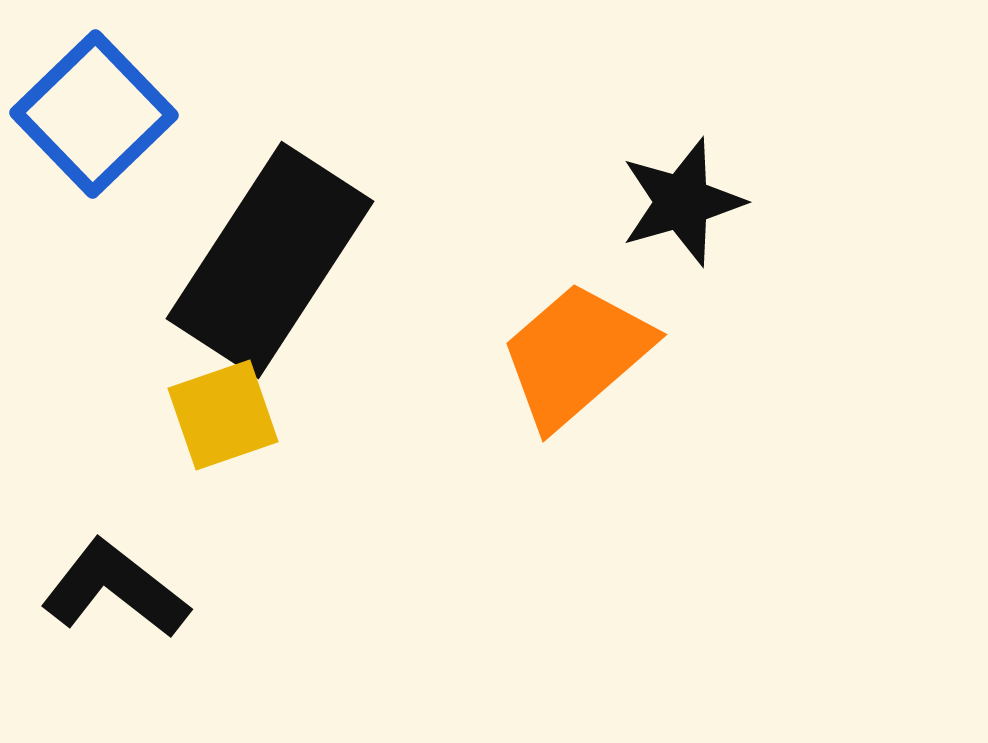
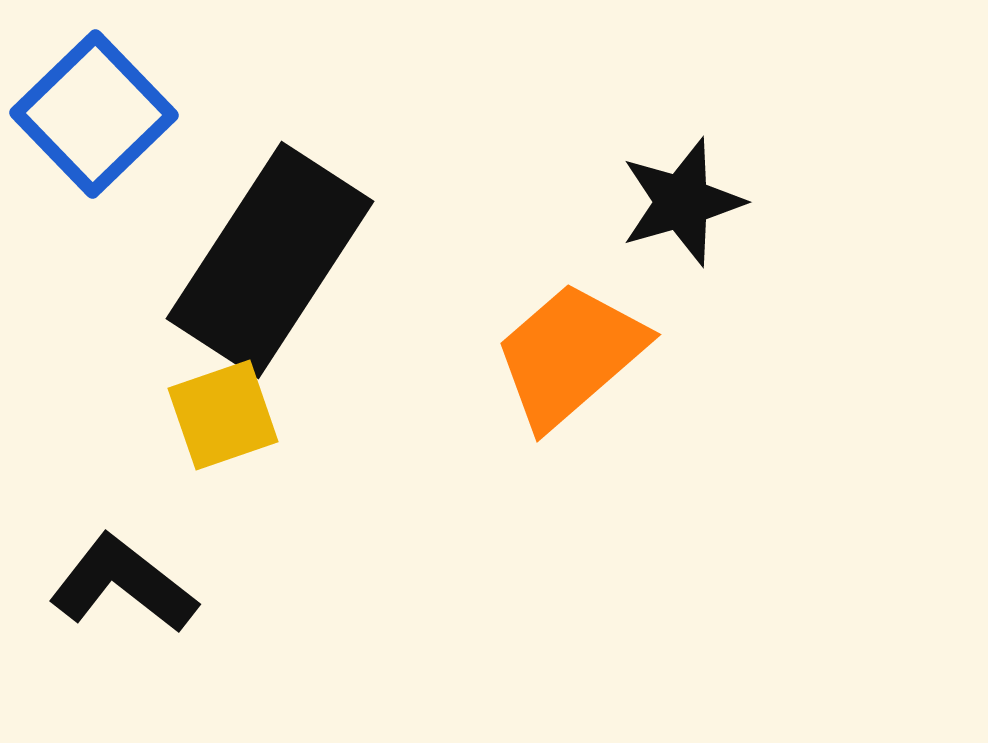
orange trapezoid: moved 6 px left
black L-shape: moved 8 px right, 5 px up
